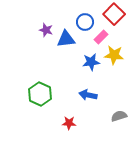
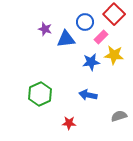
purple star: moved 1 px left, 1 px up
green hexagon: rotated 10 degrees clockwise
